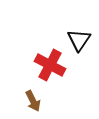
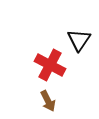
brown arrow: moved 15 px right
